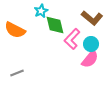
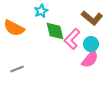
green diamond: moved 6 px down
orange semicircle: moved 1 px left, 2 px up
gray line: moved 4 px up
